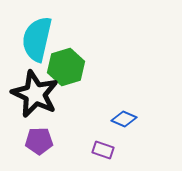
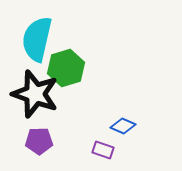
green hexagon: moved 1 px down
black star: rotated 6 degrees counterclockwise
blue diamond: moved 1 px left, 7 px down
